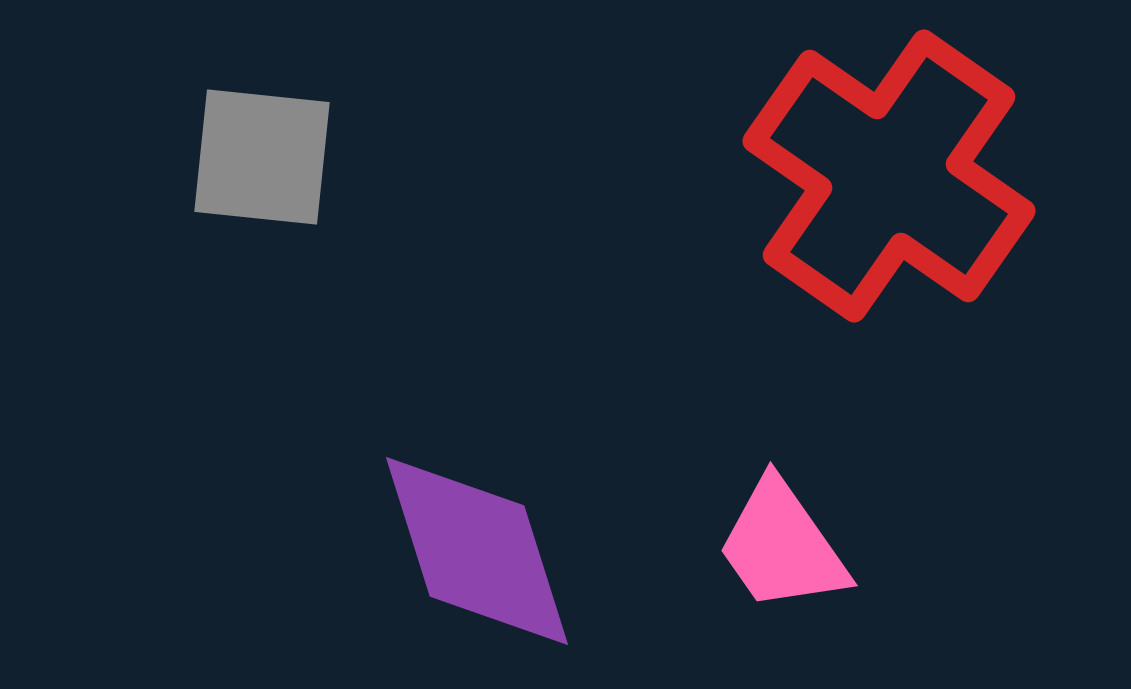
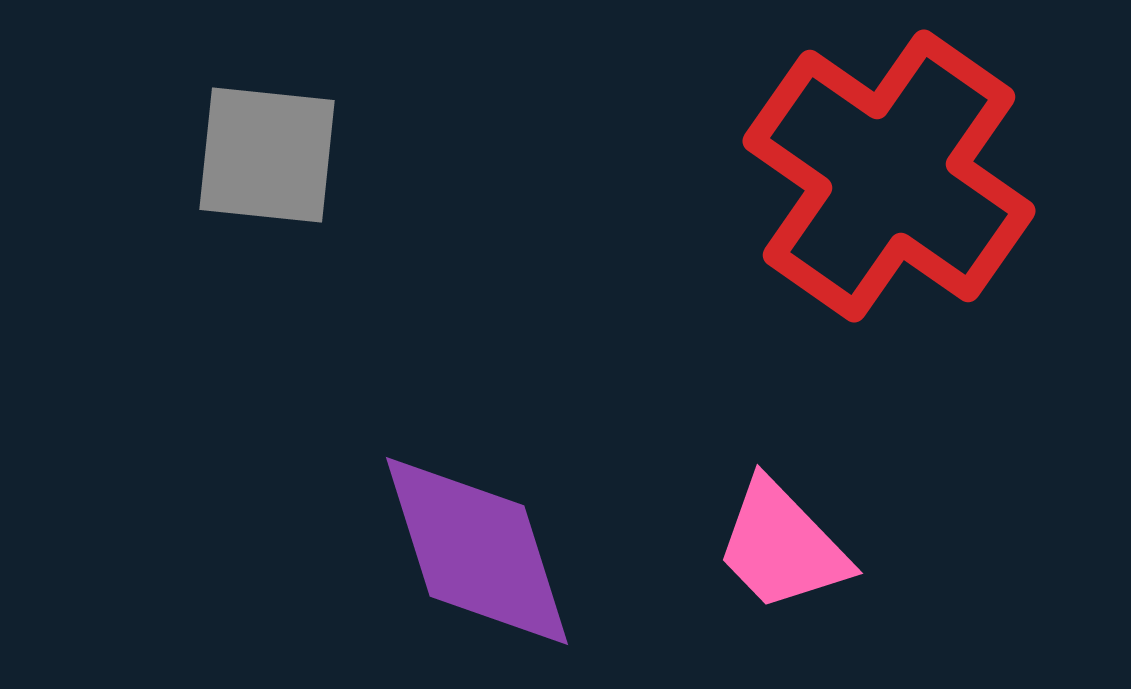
gray square: moved 5 px right, 2 px up
pink trapezoid: rotated 9 degrees counterclockwise
